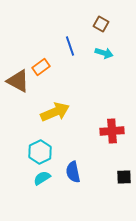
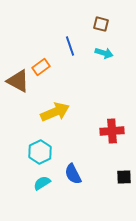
brown square: rotated 14 degrees counterclockwise
blue semicircle: moved 2 px down; rotated 15 degrees counterclockwise
cyan semicircle: moved 5 px down
